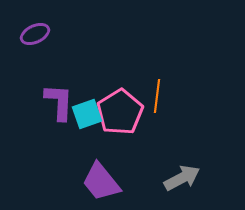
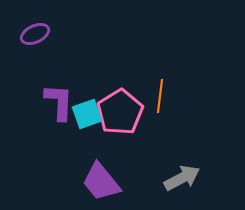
orange line: moved 3 px right
